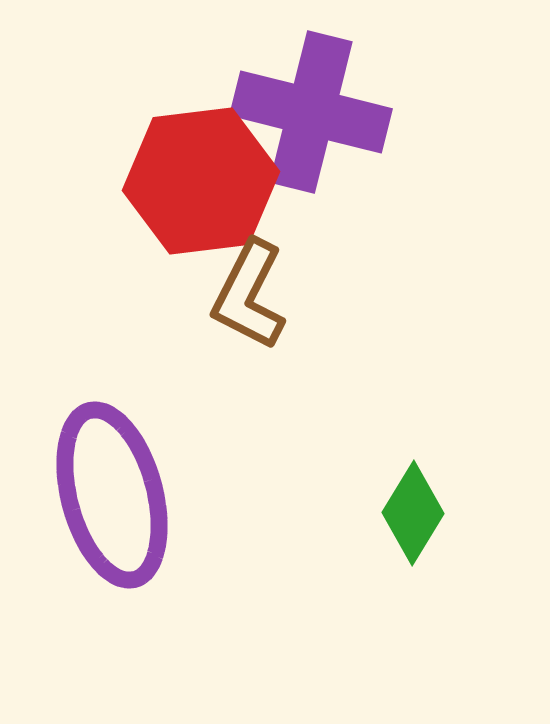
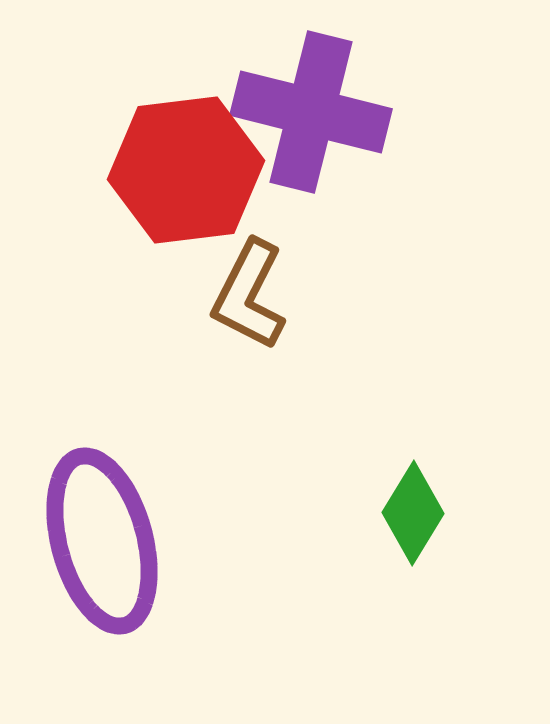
red hexagon: moved 15 px left, 11 px up
purple ellipse: moved 10 px left, 46 px down
